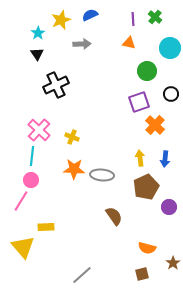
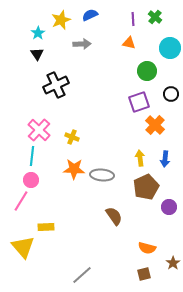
brown square: moved 2 px right
